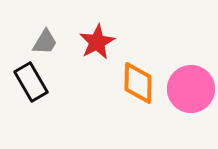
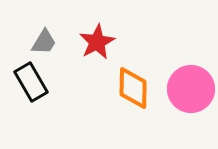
gray trapezoid: moved 1 px left
orange diamond: moved 5 px left, 5 px down
